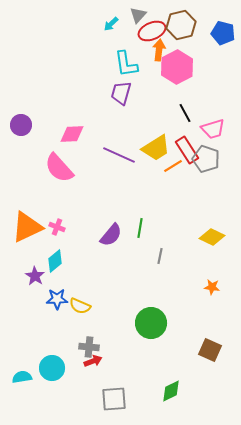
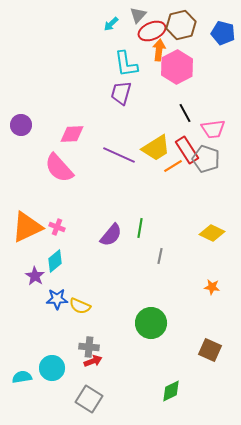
pink trapezoid: rotated 10 degrees clockwise
yellow diamond: moved 4 px up
gray square: moved 25 px left; rotated 36 degrees clockwise
